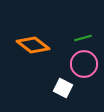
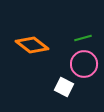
orange diamond: moved 1 px left
white square: moved 1 px right, 1 px up
